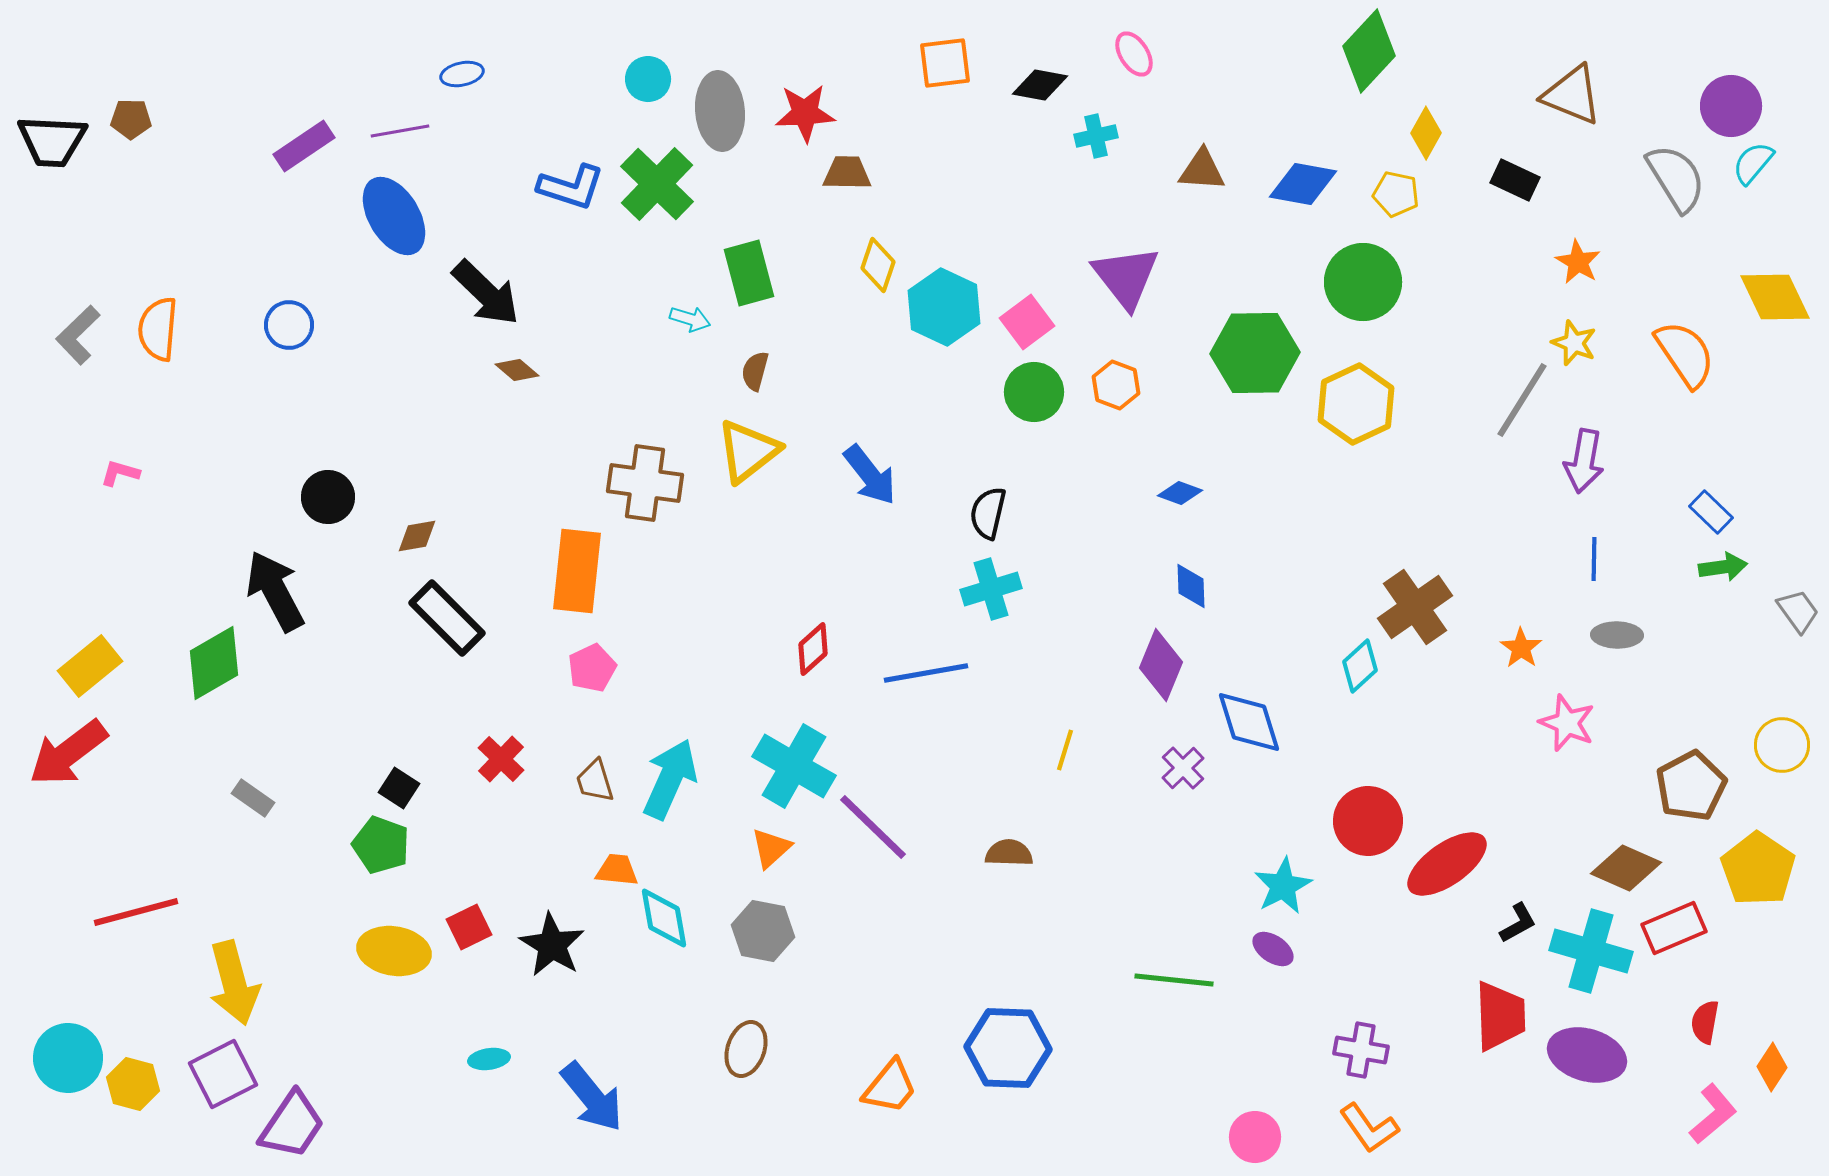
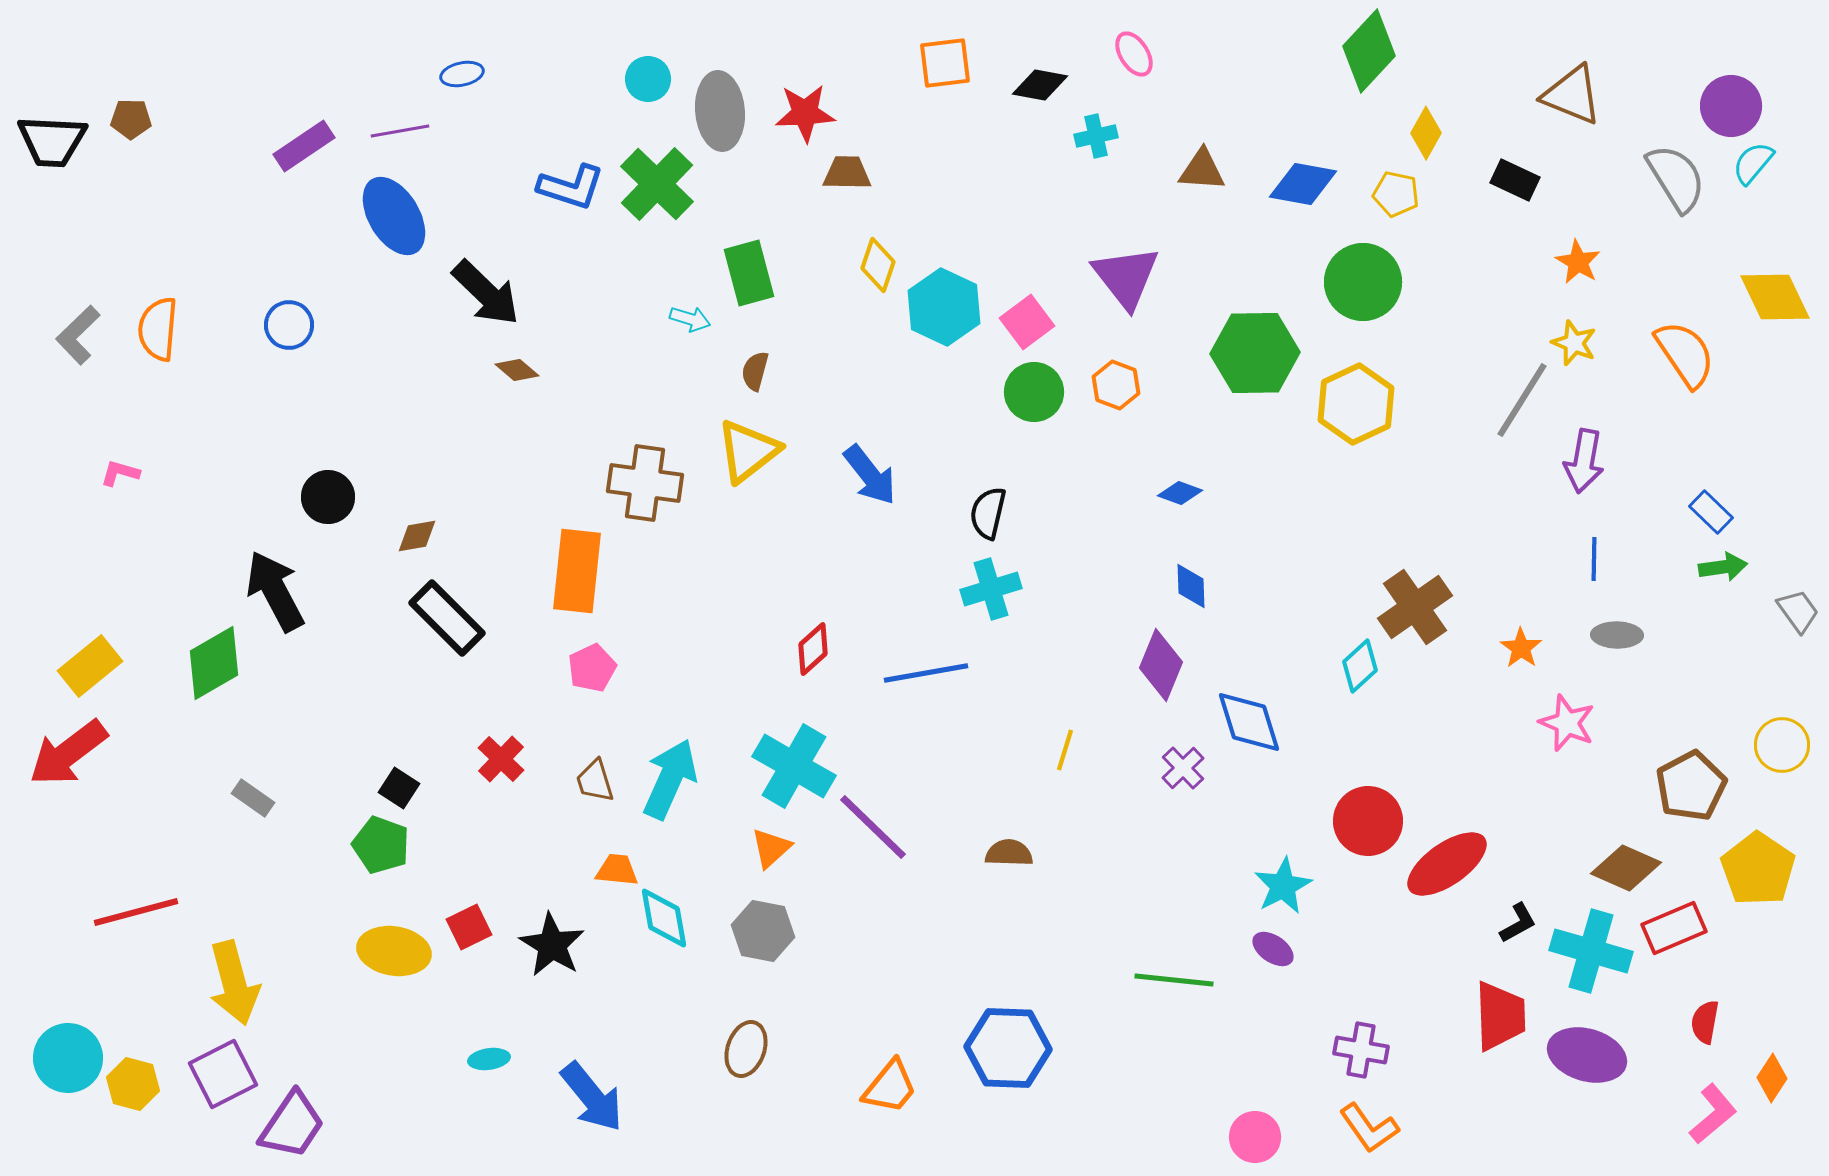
orange diamond at (1772, 1067): moved 11 px down
